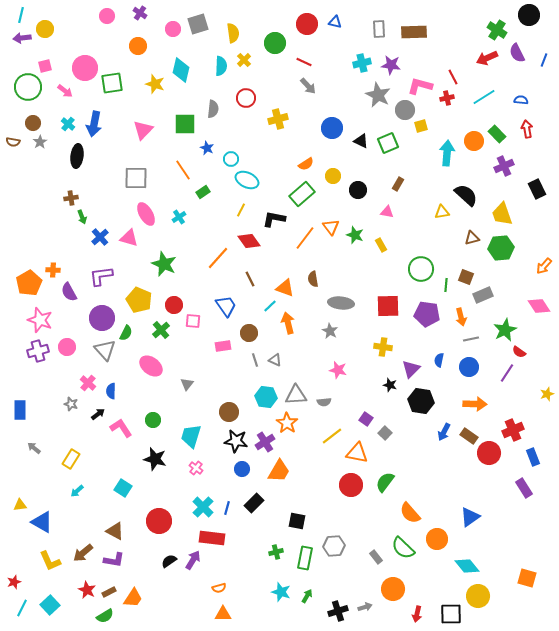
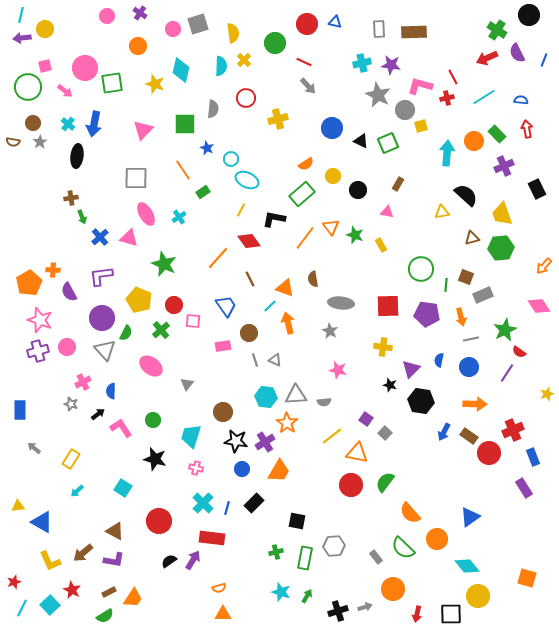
pink cross at (88, 383): moved 5 px left, 1 px up; rotated 21 degrees clockwise
brown circle at (229, 412): moved 6 px left
pink cross at (196, 468): rotated 24 degrees counterclockwise
yellow triangle at (20, 505): moved 2 px left, 1 px down
cyan cross at (203, 507): moved 4 px up
red star at (87, 590): moved 15 px left
